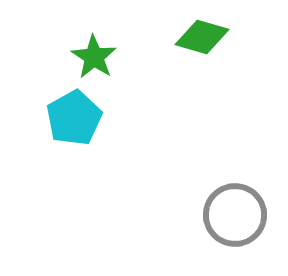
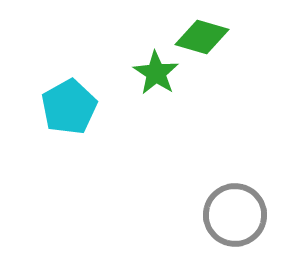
green star: moved 62 px right, 16 px down
cyan pentagon: moved 5 px left, 11 px up
